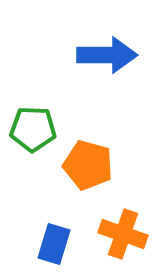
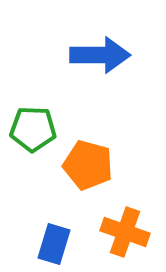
blue arrow: moved 7 px left
orange cross: moved 2 px right, 2 px up
